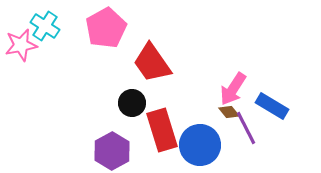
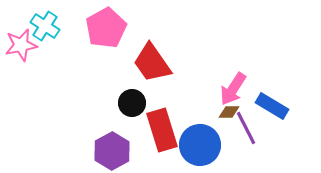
brown diamond: rotated 50 degrees counterclockwise
